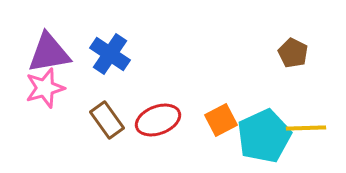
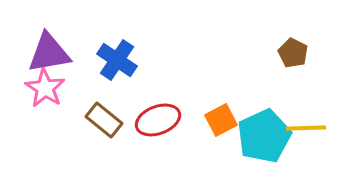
blue cross: moved 7 px right, 6 px down
pink star: rotated 24 degrees counterclockwise
brown rectangle: moved 3 px left; rotated 15 degrees counterclockwise
